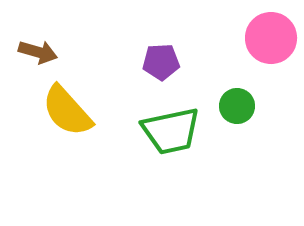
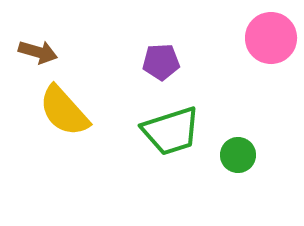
green circle: moved 1 px right, 49 px down
yellow semicircle: moved 3 px left
green trapezoid: rotated 6 degrees counterclockwise
